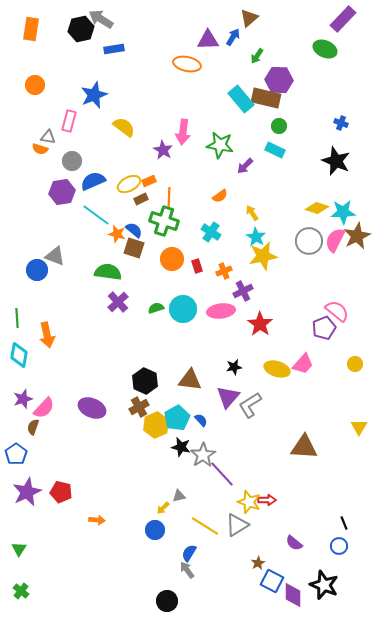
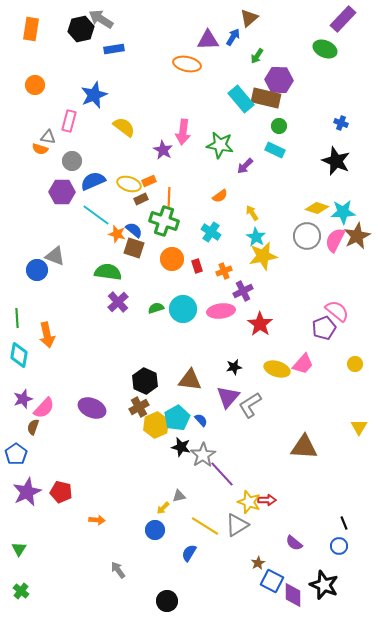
yellow ellipse at (129, 184): rotated 45 degrees clockwise
purple hexagon at (62, 192): rotated 10 degrees clockwise
gray circle at (309, 241): moved 2 px left, 5 px up
gray arrow at (187, 570): moved 69 px left
